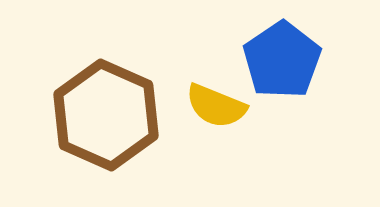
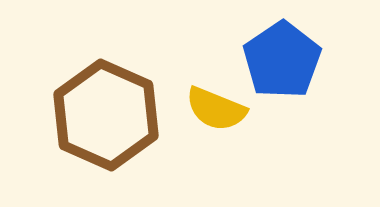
yellow semicircle: moved 3 px down
